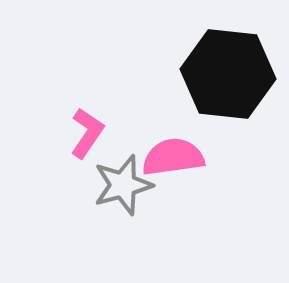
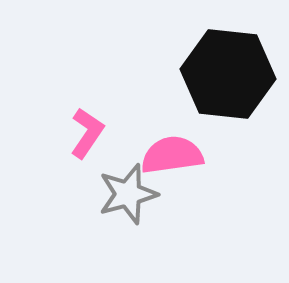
pink semicircle: moved 1 px left, 2 px up
gray star: moved 5 px right, 9 px down
